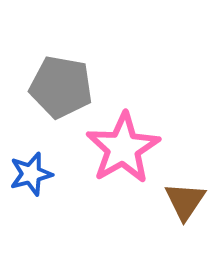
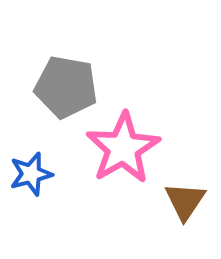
gray pentagon: moved 5 px right
